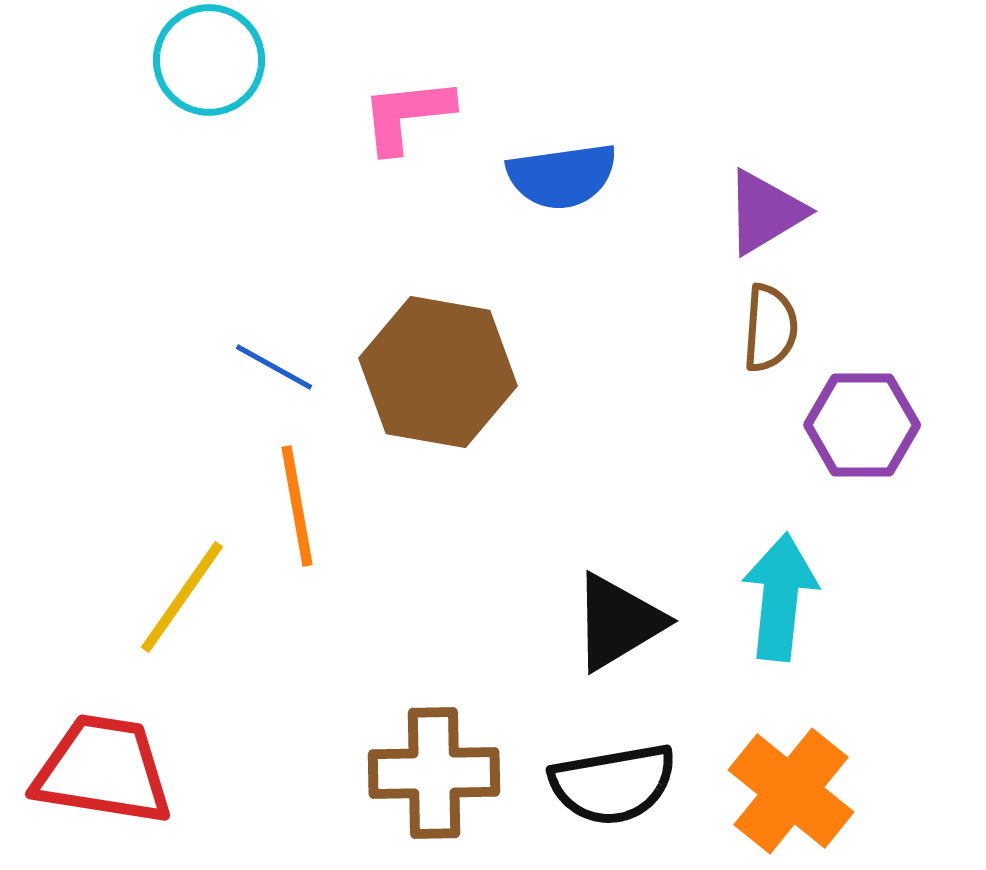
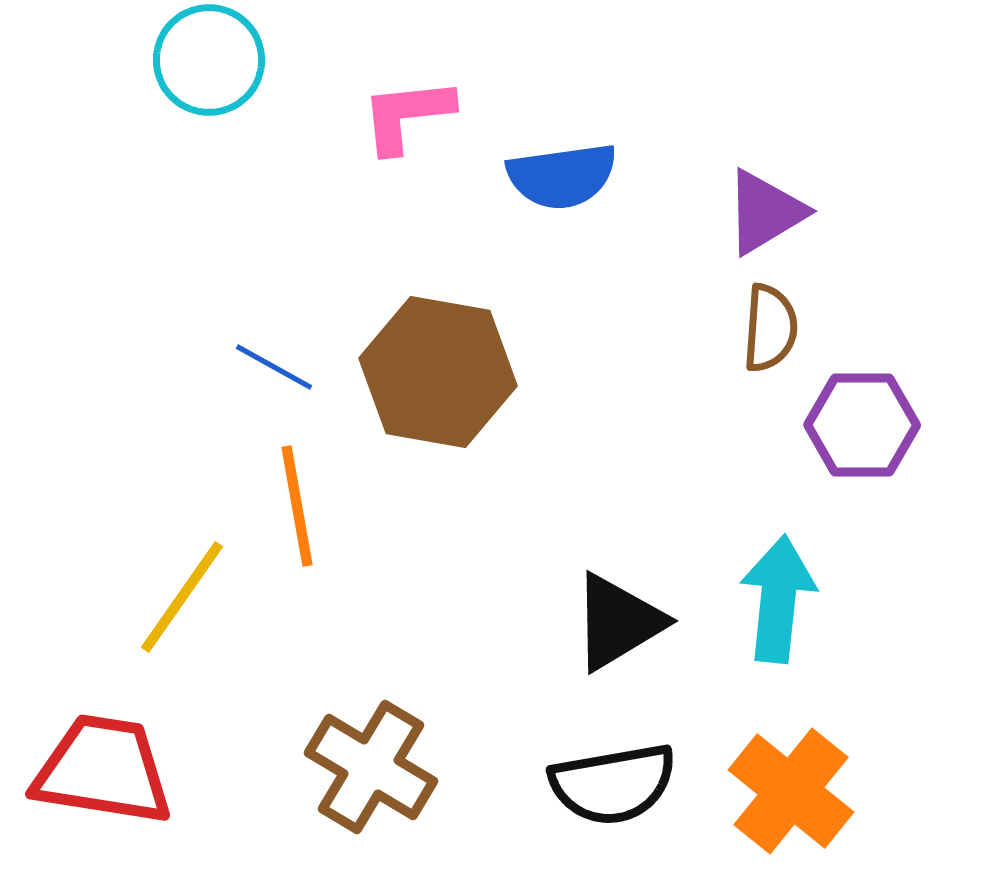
cyan arrow: moved 2 px left, 2 px down
brown cross: moved 63 px left, 6 px up; rotated 32 degrees clockwise
